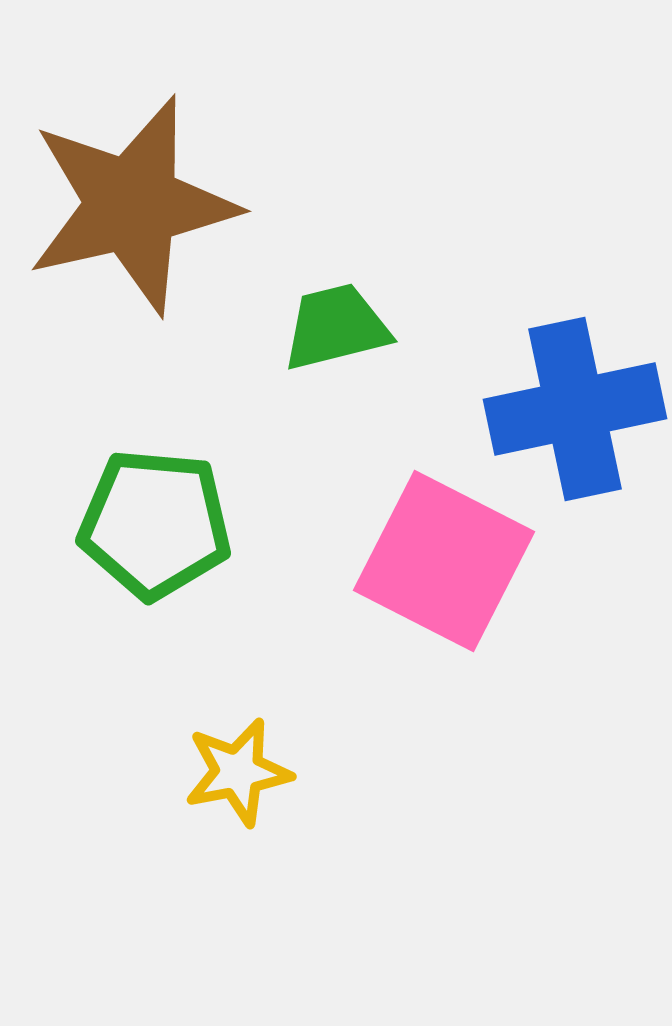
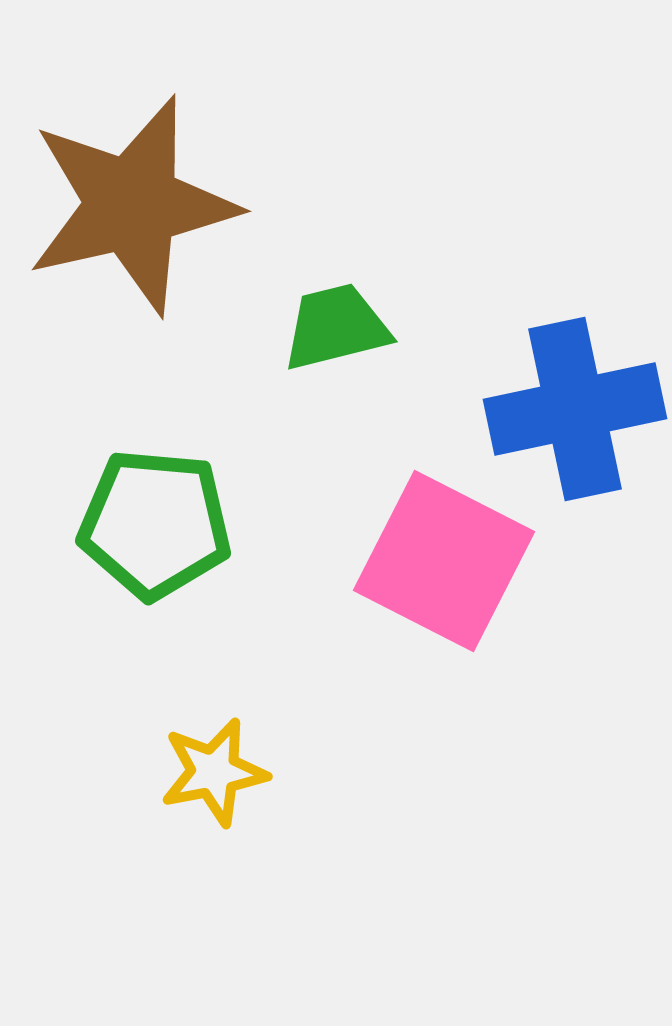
yellow star: moved 24 px left
